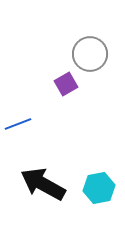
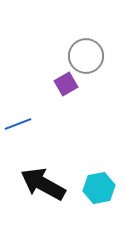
gray circle: moved 4 px left, 2 px down
